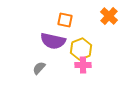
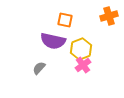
orange cross: rotated 30 degrees clockwise
pink cross: rotated 35 degrees counterclockwise
